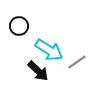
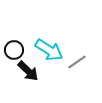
black circle: moved 5 px left, 24 px down
black arrow: moved 10 px left
